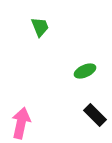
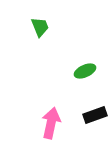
black rectangle: rotated 65 degrees counterclockwise
pink arrow: moved 30 px right
